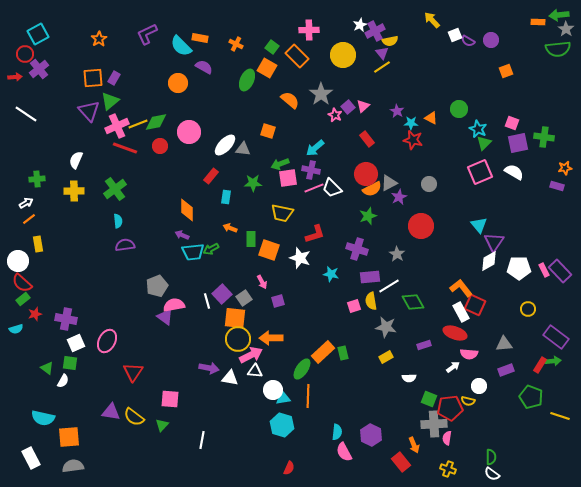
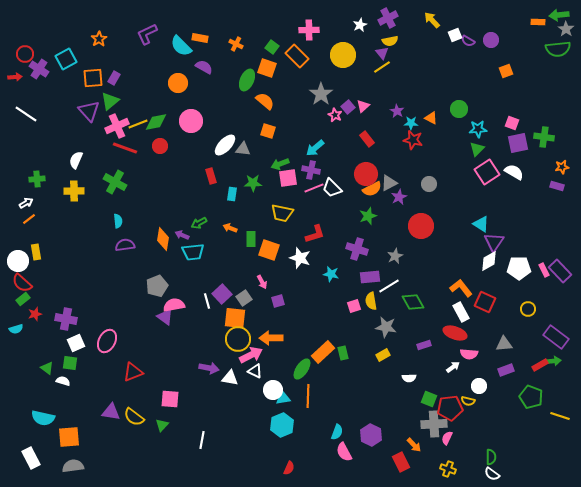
purple cross at (375, 31): moved 13 px right, 13 px up
cyan square at (38, 34): moved 28 px right, 25 px down
orange square at (267, 68): rotated 12 degrees counterclockwise
purple cross at (39, 69): rotated 18 degrees counterclockwise
orange semicircle at (290, 100): moved 25 px left, 1 px down
cyan star at (478, 129): rotated 30 degrees counterclockwise
pink circle at (189, 132): moved 2 px right, 11 px up
green triangle at (484, 143): moved 7 px left, 6 px down
orange star at (565, 168): moved 3 px left, 1 px up
pink square at (480, 172): moved 7 px right; rotated 10 degrees counterclockwise
red rectangle at (211, 176): rotated 56 degrees counterclockwise
green cross at (115, 189): moved 7 px up; rotated 25 degrees counterclockwise
cyan rectangle at (226, 197): moved 6 px right, 3 px up
orange diamond at (187, 210): moved 24 px left, 29 px down; rotated 10 degrees clockwise
cyan triangle at (479, 225): moved 2 px right, 1 px up; rotated 18 degrees counterclockwise
yellow rectangle at (38, 244): moved 2 px left, 8 px down
green arrow at (211, 249): moved 12 px left, 26 px up
gray star at (397, 254): moved 2 px left, 2 px down; rotated 14 degrees clockwise
red square at (475, 305): moved 10 px right, 3 px up
yellow rectangle at (386, 357): moved 3 px left, 2 px up
red rectangle at (540, 365): rotated 28 degrees clockwise
white triangle at (255, 371): rotated 21 degrees clockwise
red triangle at (133, 372): rotated 35 degrees clockwise
white semicircle at (63, 381): rotated 104 degrees counterclockwise
cyan hexagon at (282, 425): rotated 20 degrees clockwise
cyan semicircle at (337, 432): rotated 14 degrees clockwise
pink semicircle at (447, 438): rotated 16 degrees clockwise
orange arrow at (414, 445): rotated 21 degrees counterclockwise
red rectangle at (401, 462): rotated 12 degrees clockwise
